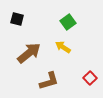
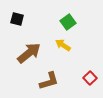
yellow arrow: moved 2 px up
